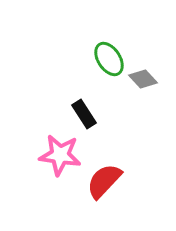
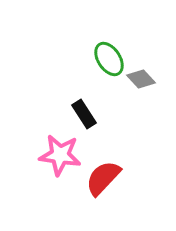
gray diamond: moved 2 px left
red semicircle: moved 1 px left, 3 px up
